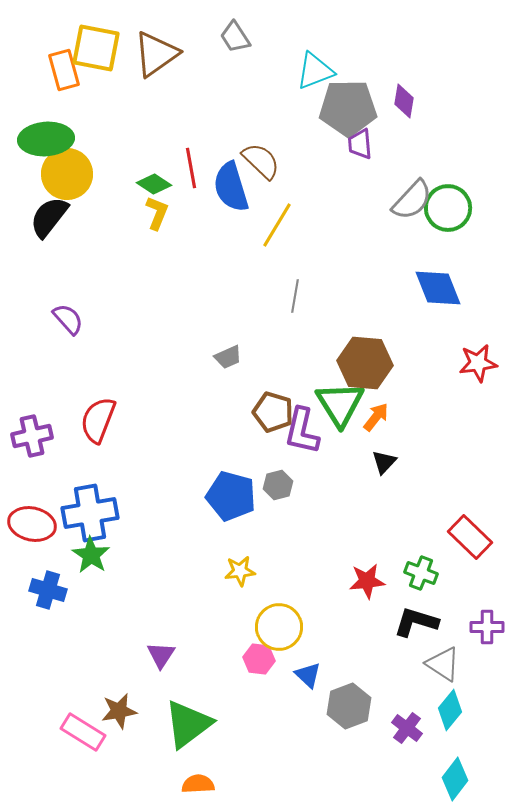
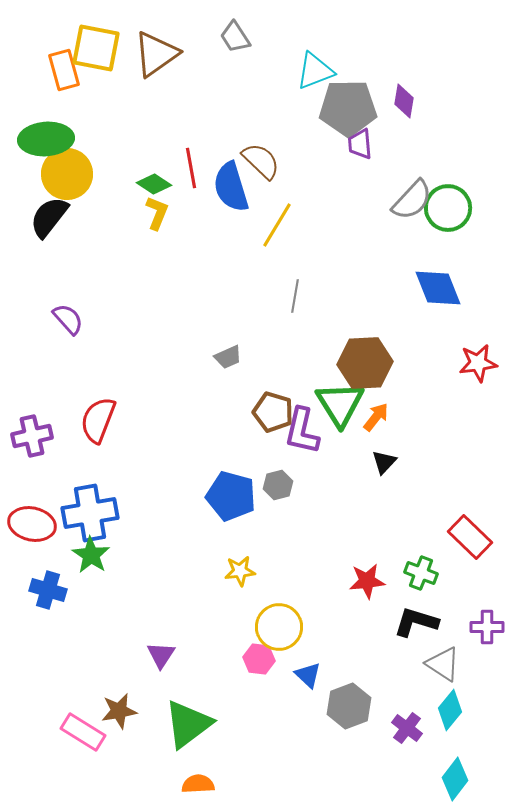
brown hexagon at (365, 363): rotated 8 degrees counterclockwise
